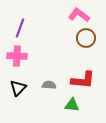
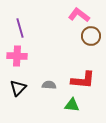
purple line: rotated 36 degrees counterclockwise
brown circle: moved 5 px right, 2 px up
